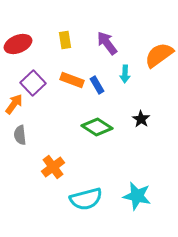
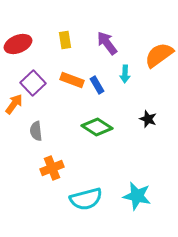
black star: moved 7 px right; rotated 12 degrees counterclockwise
gray semicircle: moved 16 px right, 4 px up
orange cross: moved 1 px left, 1 px down; rotated 15 degrees clockwise
